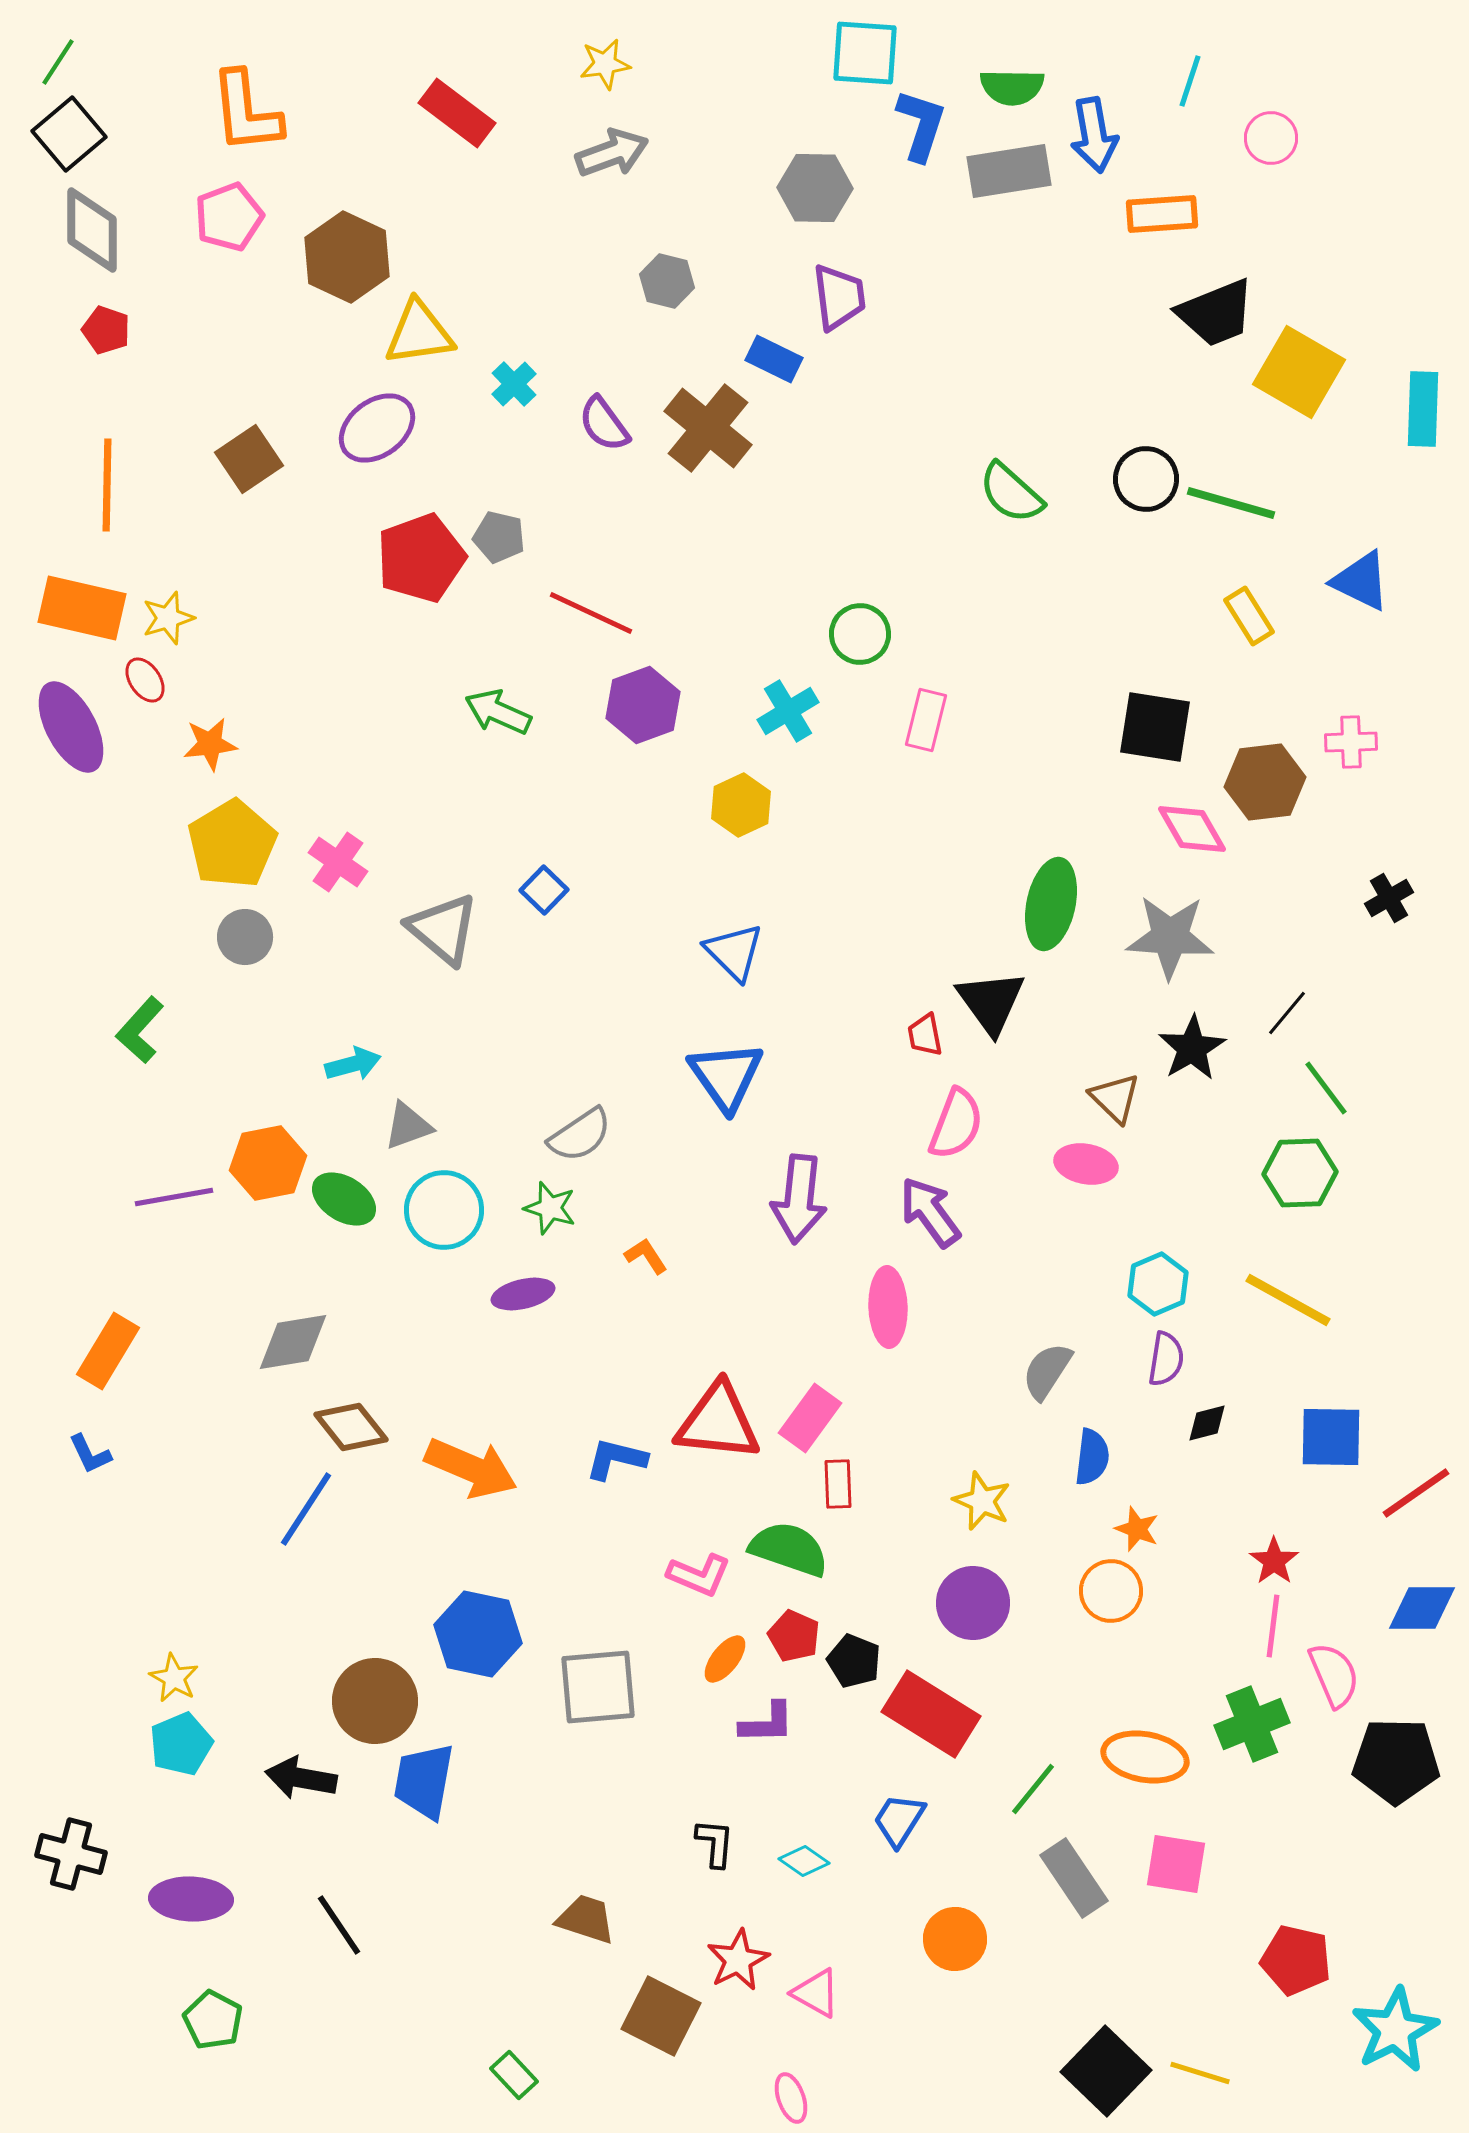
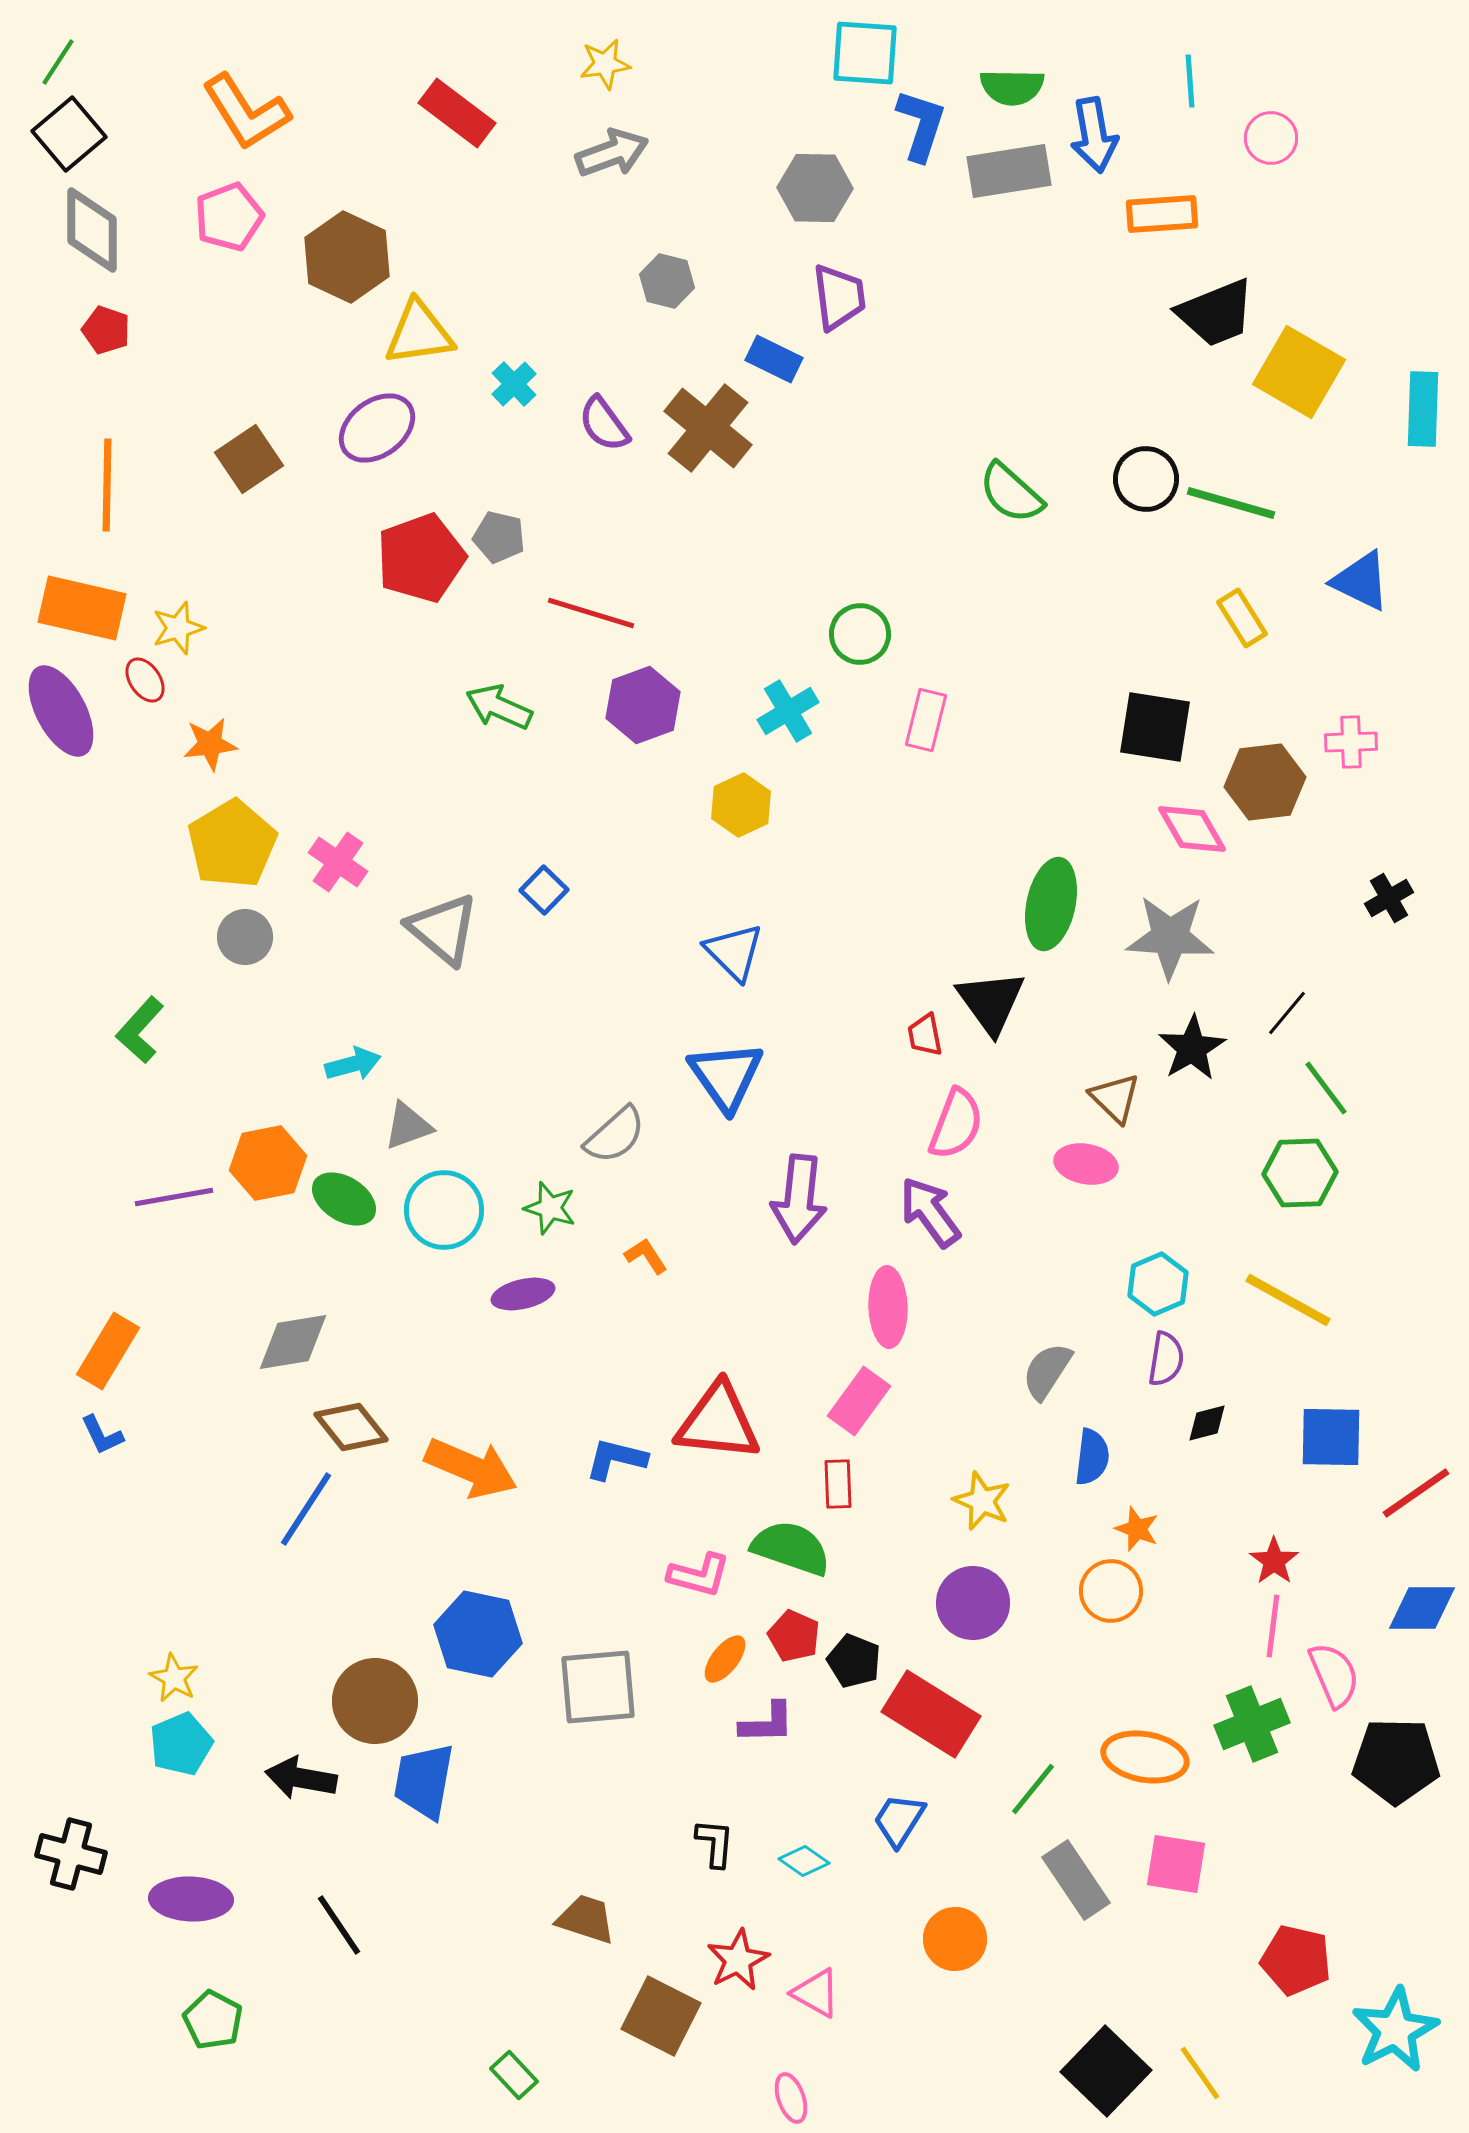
cyan line at (1190, 81): rotated 22 degrees counterclockwise
orange L-shape at (246, 112): rotated 26 degrees counterclockwise
red line at (591, 613): rotated 8 degrees counterclockwise
yellow rectangle at (1249, 616): moved 7 px left, 2 px down
yellow star at (168, 618): moved 10 px right, 10 px down
green arrow at (498, 712): moved 1 px right, 5 px up
purple ellipse at (71, 727): moved 10 px left, 16 px up
gray semicircle at (580, 1135): moved 35 px right; rotated 8 degrees counterclockwise
pink rectangle at (810, 1418): moved 49 px right, 17 px up
blue L-shape at (90, 1454): moved 12 px right, 19 px up
green semicircle at (789, 1549): moved 2 px right, 1 px up
pink L-shape at (699, 1575): rotated 8 degrees counterclockwise
gray rectangle at (1074, 1878): moved 2 px right, 2 px down
yellow line at (1200, 2073): rotated 38 degrees clockwise
